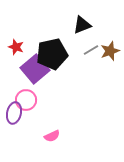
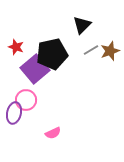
black triangle: rotated 24 degrees counterclockwise
pink semicircle: moved 1 px right, 3 px up
